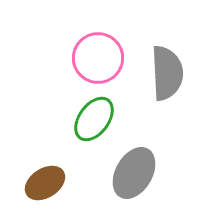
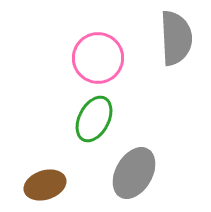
gray semicircle: moved 9 px right, 35 px up
green ellipse: rotated 9 degrees counterclockwise
brown ellipse: moved 2 px down; rotated 15 degrees clockwise
